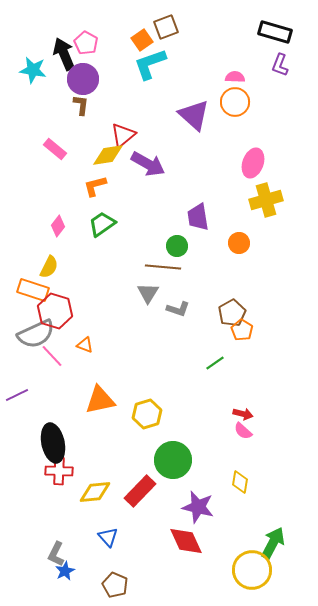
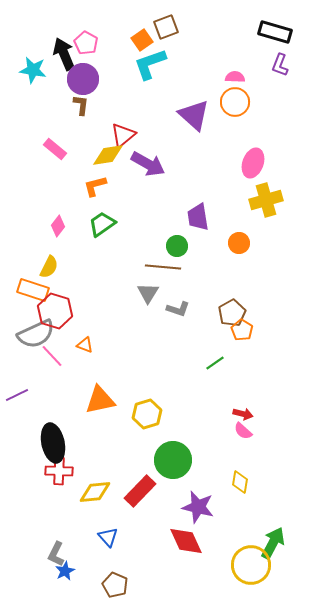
yellow circle at (252, 570): moved 1 px left, 5 px up
